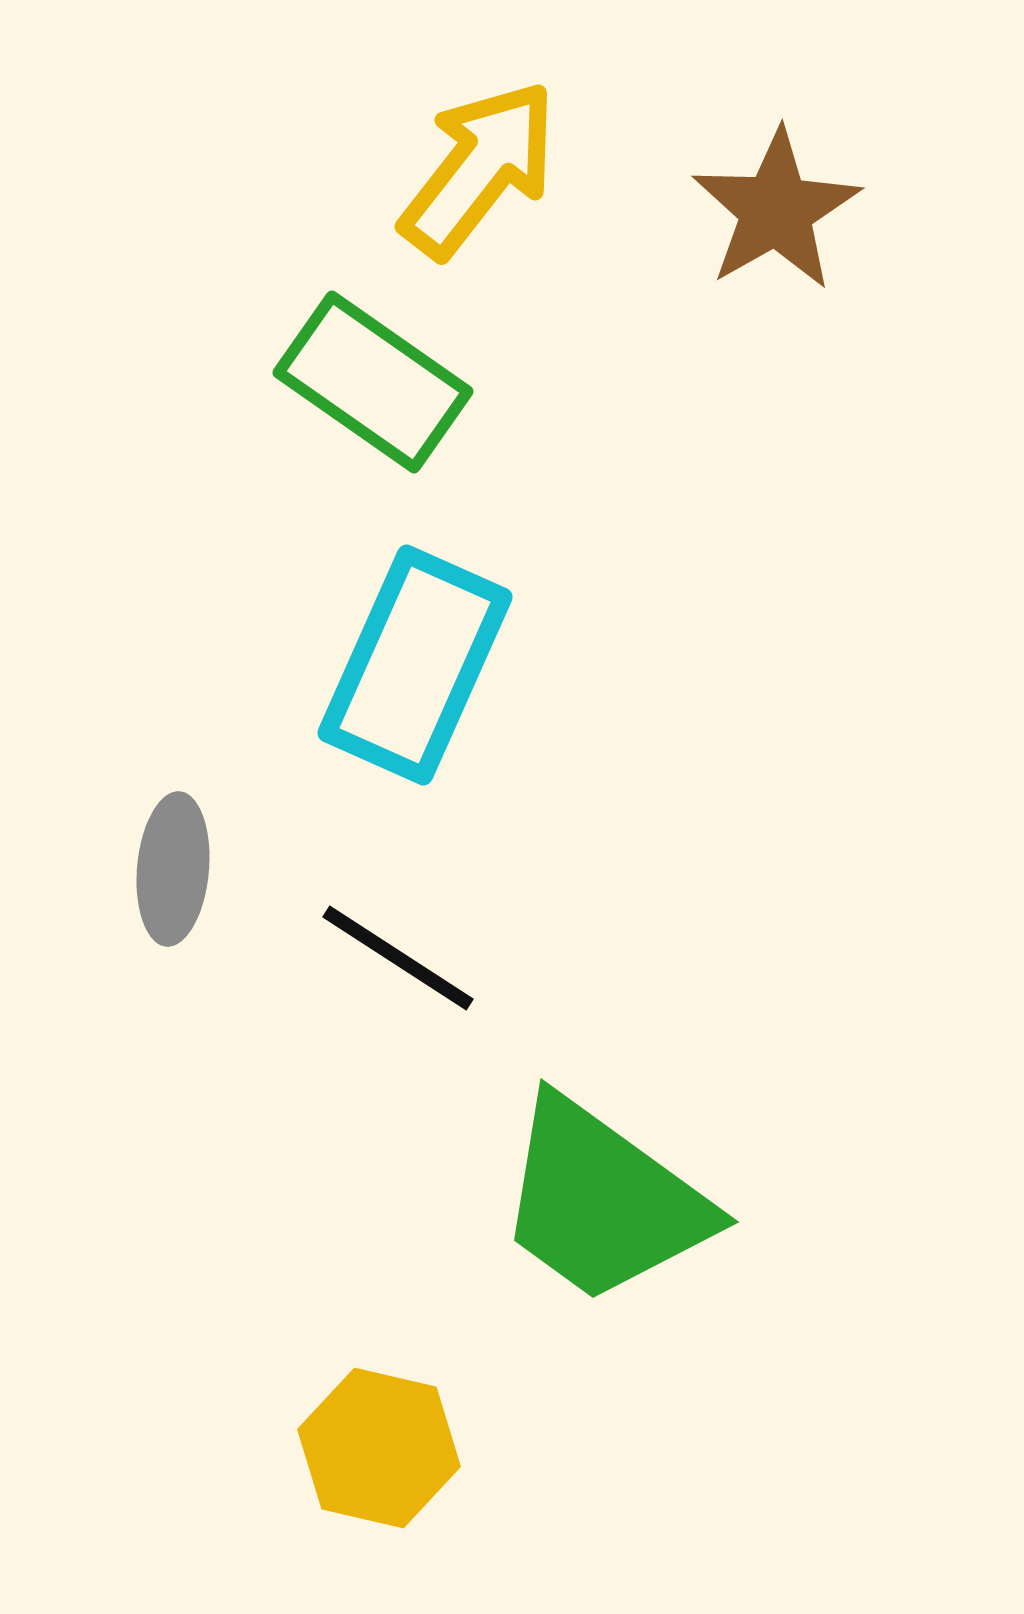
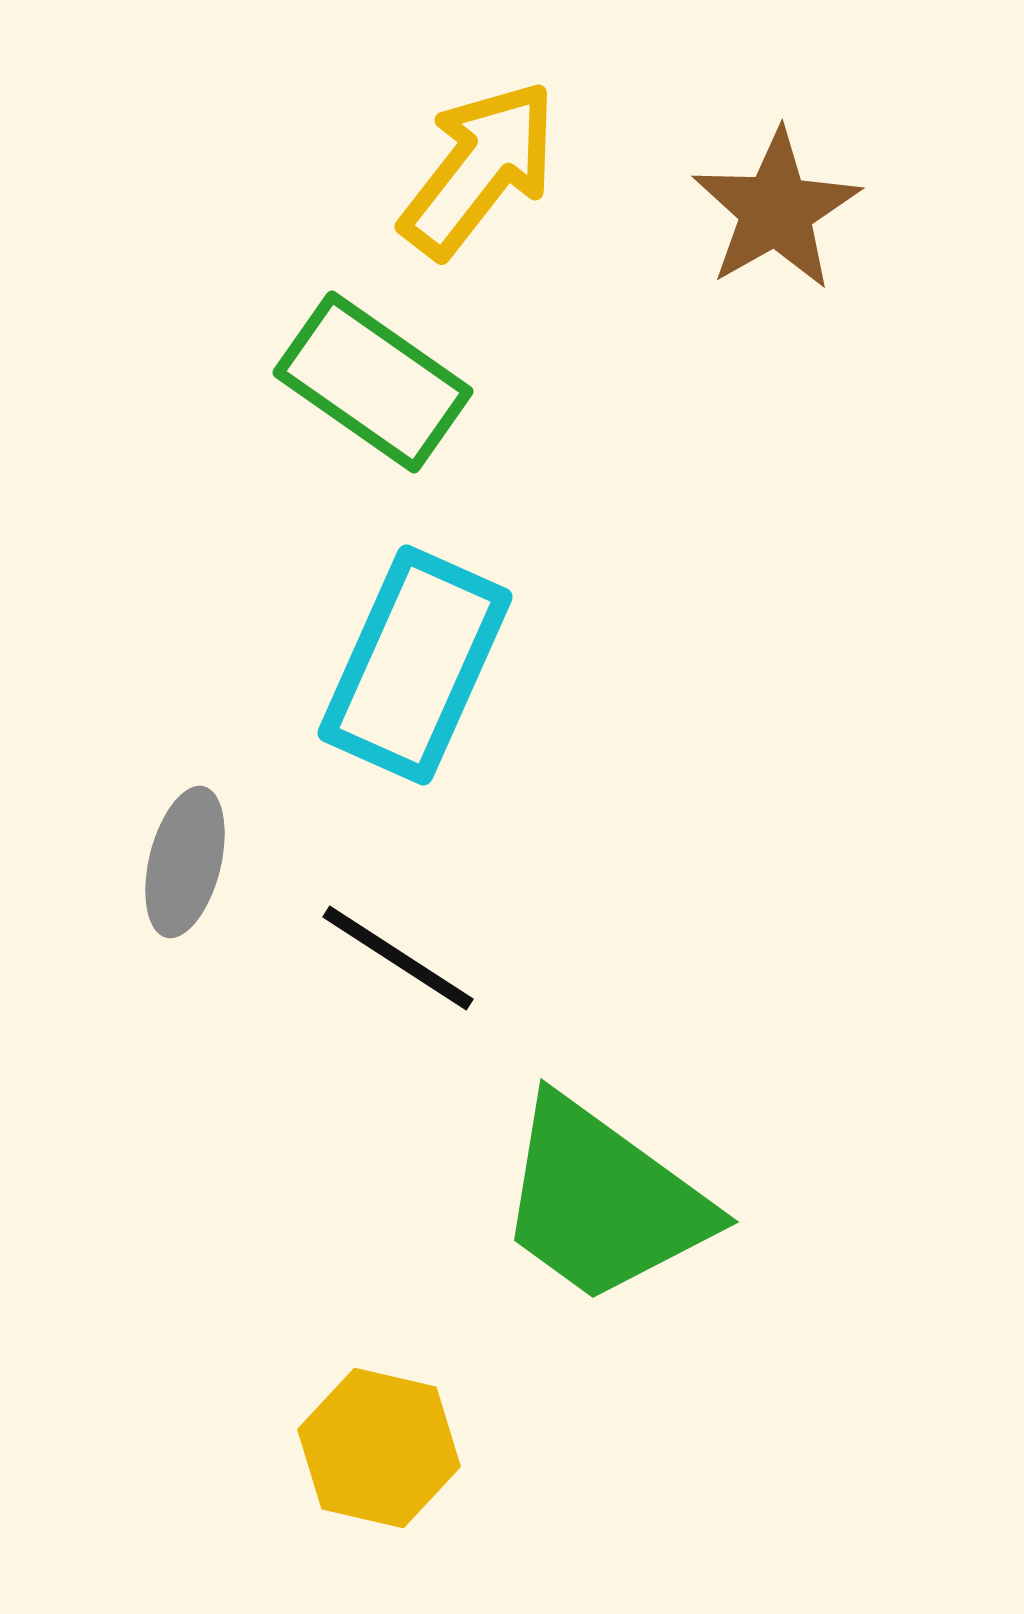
gray ellipse: moved 12 px right, 7 px up; rotated 9 degrees clockwise
